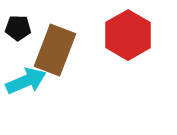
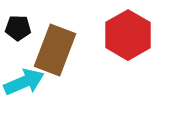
cyan arrow: moved 2 px left, 1 px down
